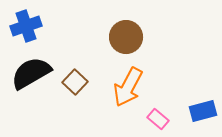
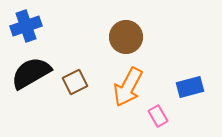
brown square: rotated 20 degrees clockwise
blue rectangle: moved 13 px left, 24 px up
pink rectangle: moved 3 px up; rotated 20 degrees clockwise
